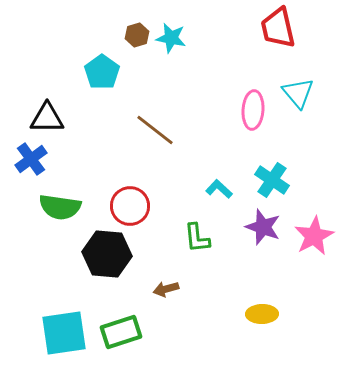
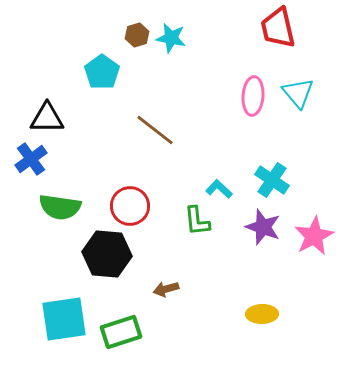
pink ellipse: moved 14 px up
green L-shape: moved 17 px up
cyan square: moved 14 px up
